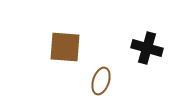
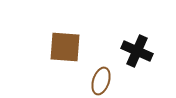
black cross: moved 10 px left, 3 px down; rotated 8 degrees clockwise
